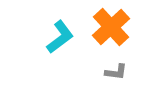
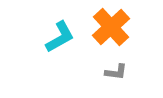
cyan L-shape: rotated 8 degrees clockwise
